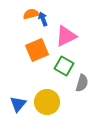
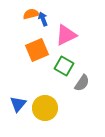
pink triangle: moved 1 px up
gray semicircle: rotated 18 degrees clockwise
yellow circle: moved 2 px left, 6 px down
